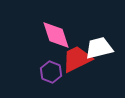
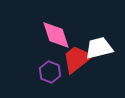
red trapezoid: rotated 12 degrees counterclockwise
purple hexagon: moved 1 px left
